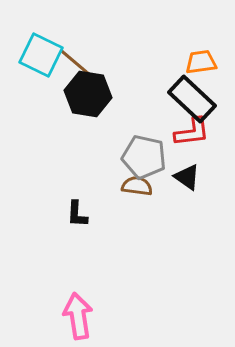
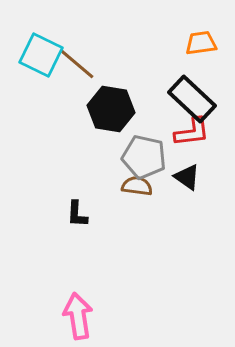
orange trapezoid: moved 19 px up
black hexagon: moved 23 px right, 15 px down
